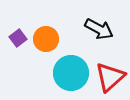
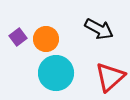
purple square: moved 1 px up
cyan circle: moved 15 px left
